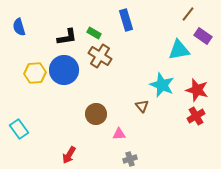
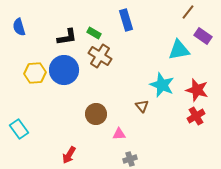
brown line: moved 2 px up
